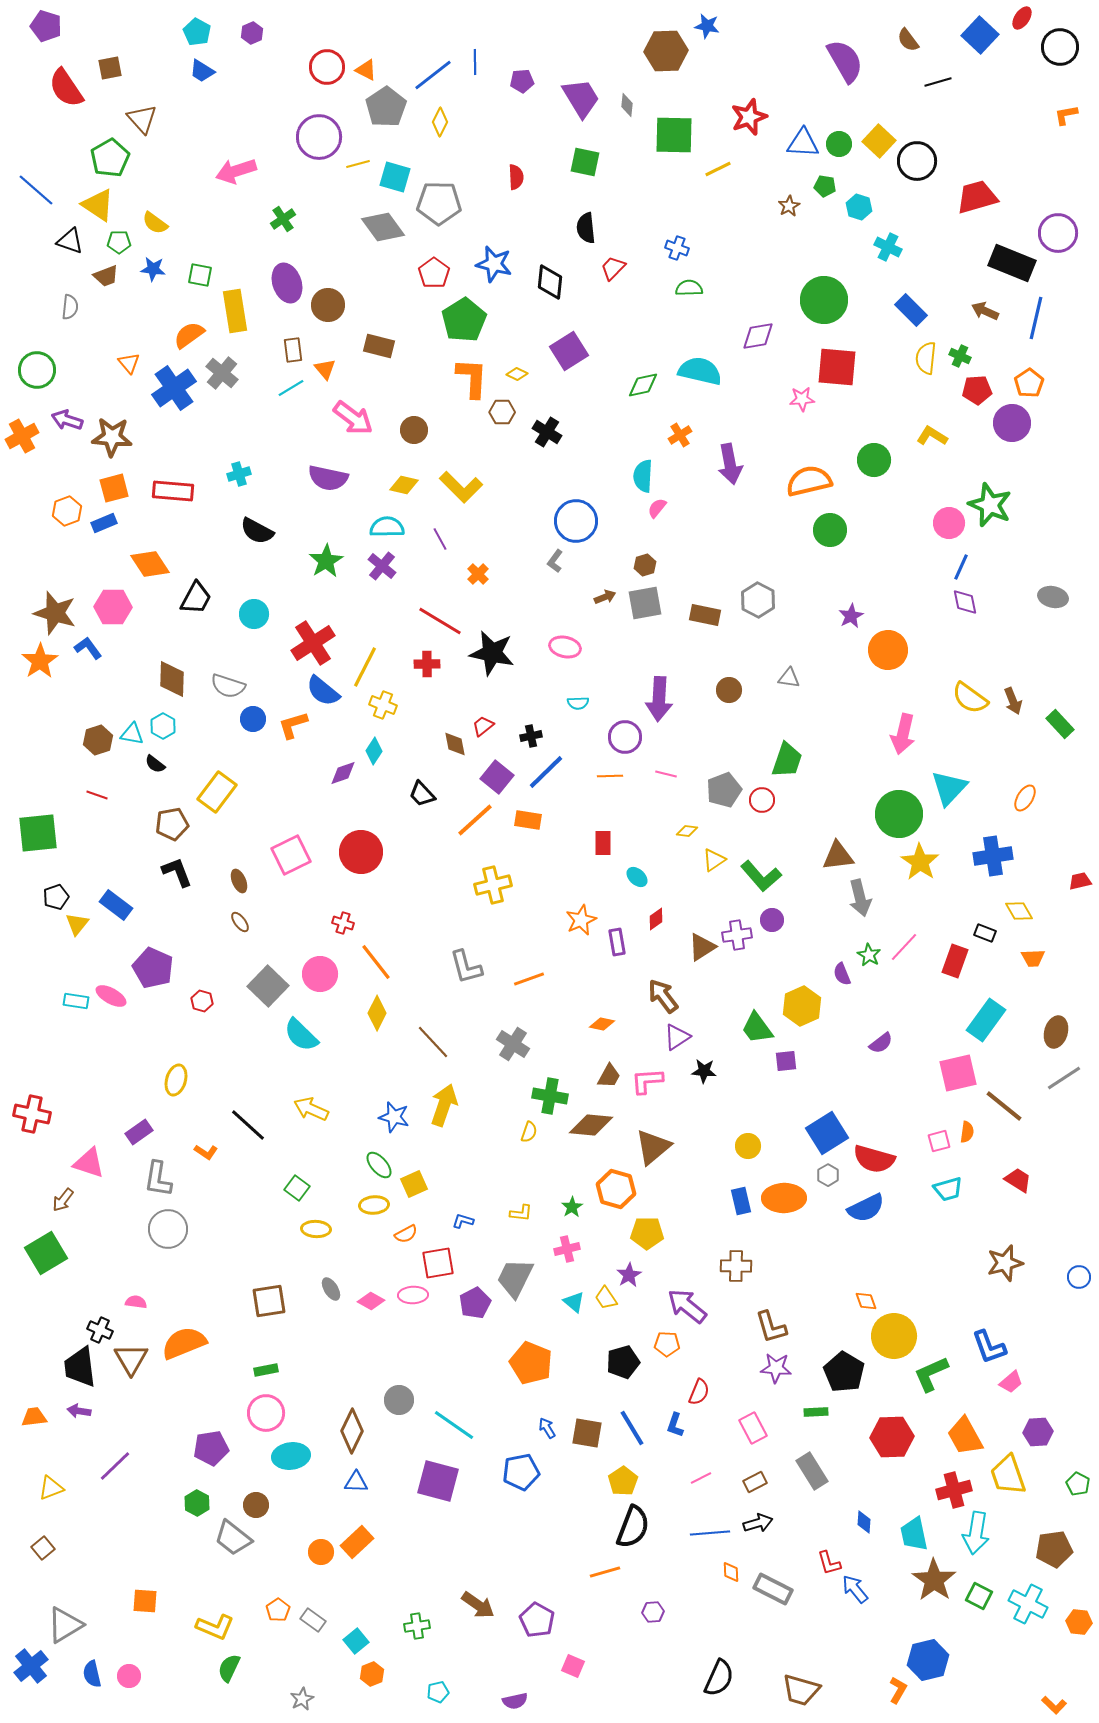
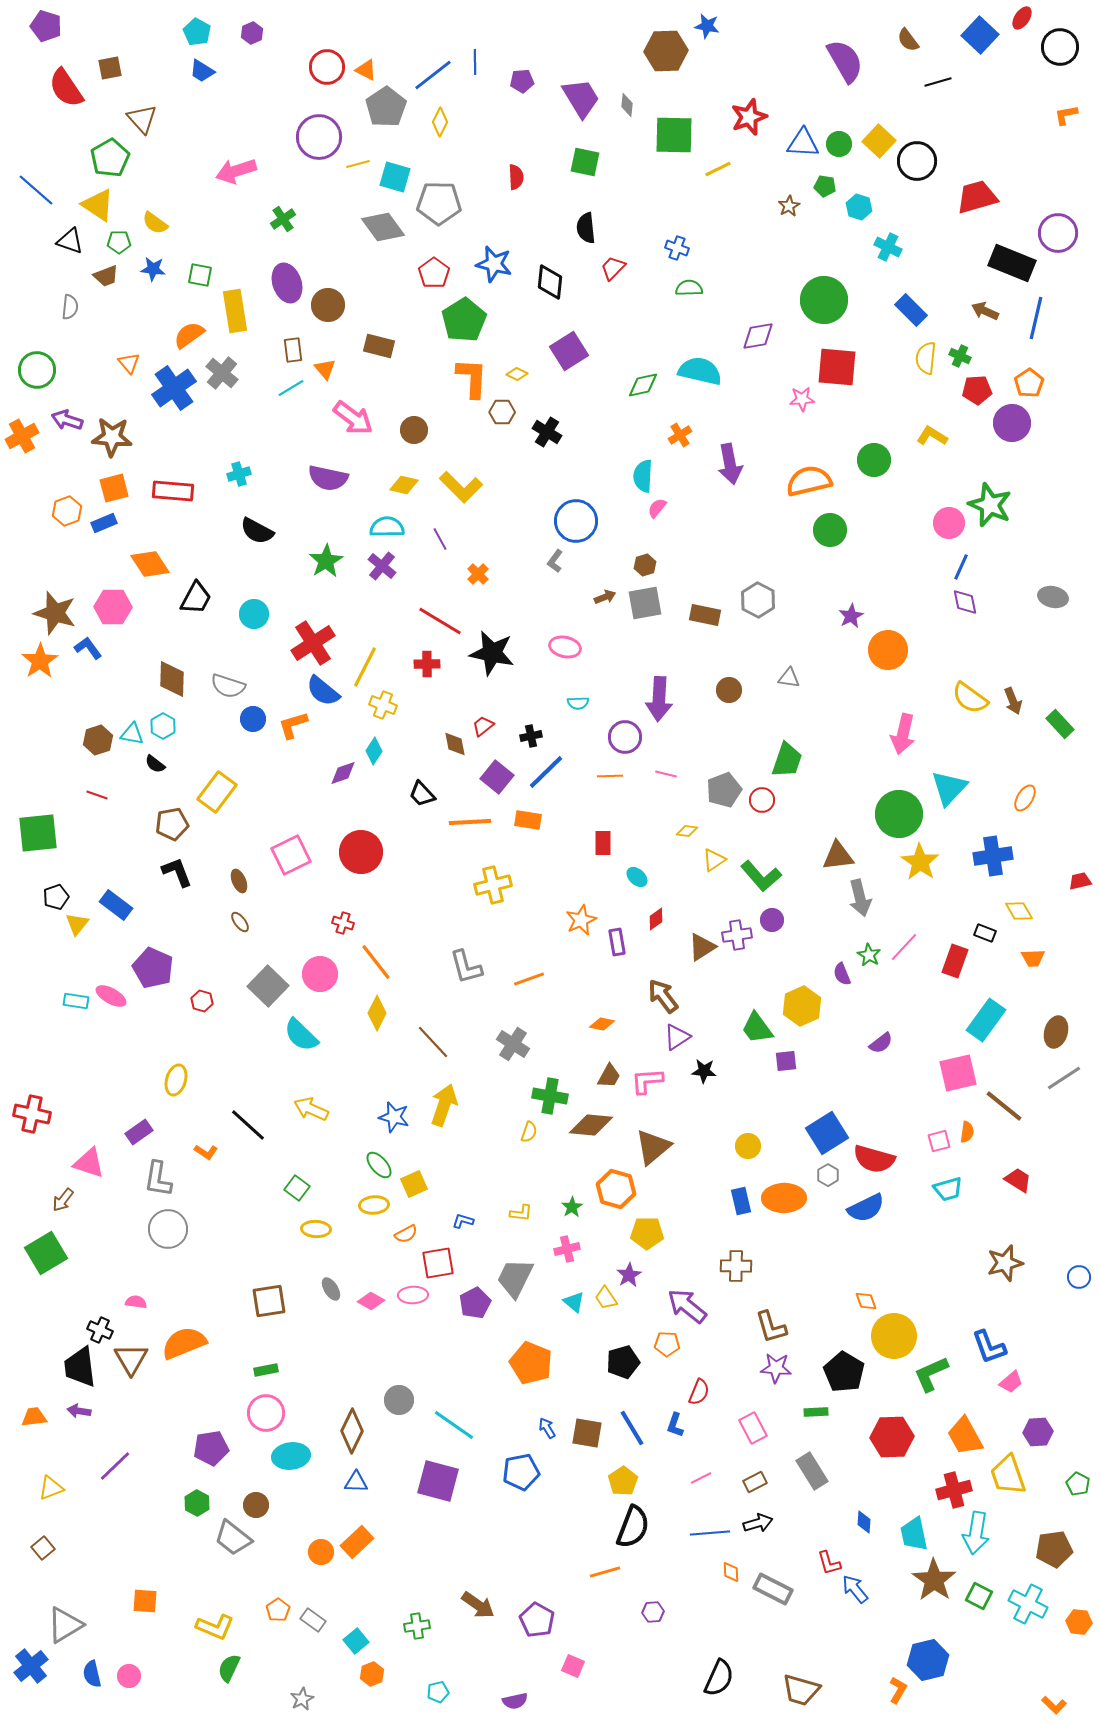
orange line at (475, 820): moved 5 px left, 2 px down; rotated 39 degrees clockwise
